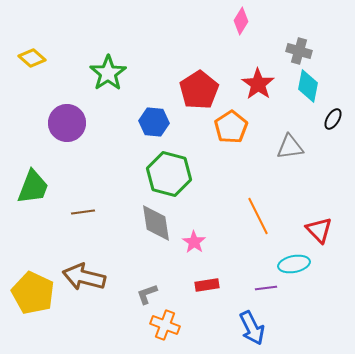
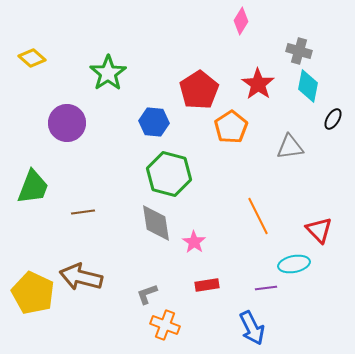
brown arrow: moved 3 px left
